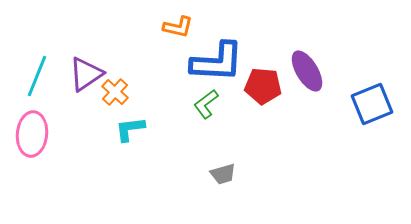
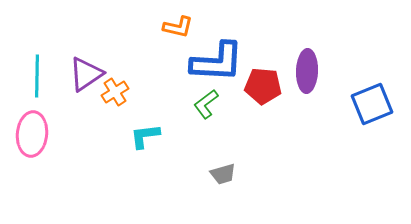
purple ellipse: rotated 33 degrees clockwise
cyan line: rotated 21 degrees counterclockwise
orange cross: rotated 16 degrees clockwise
cyan L-shape: moved 15 px right, 7 px down
